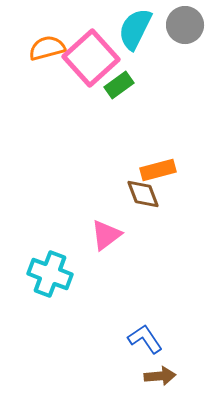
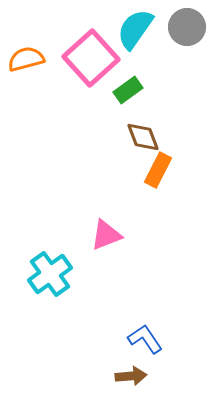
gray circle: moved 2 px right, 2 px down
cyan semicircle: rotated 9 degrees clockwise
orange semicircle: moved 21 px left, 11 px down
green rectangle: moved 9 px right, 5 px down
orange rectangle: rotated 48 degrees counterclockwise
brown diamond: moved 57 px up
pink triangle: rotated 16 degrees clockwise
cyan cross: rotated 33 degrees clockwise
brown arrow: moved 29 px left
